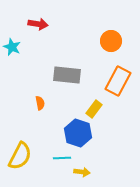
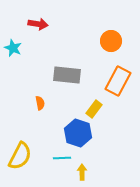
cyan star: moved 1 px right, 1 px down
yellow arrow: rotated 98 degrees counterclockwise
